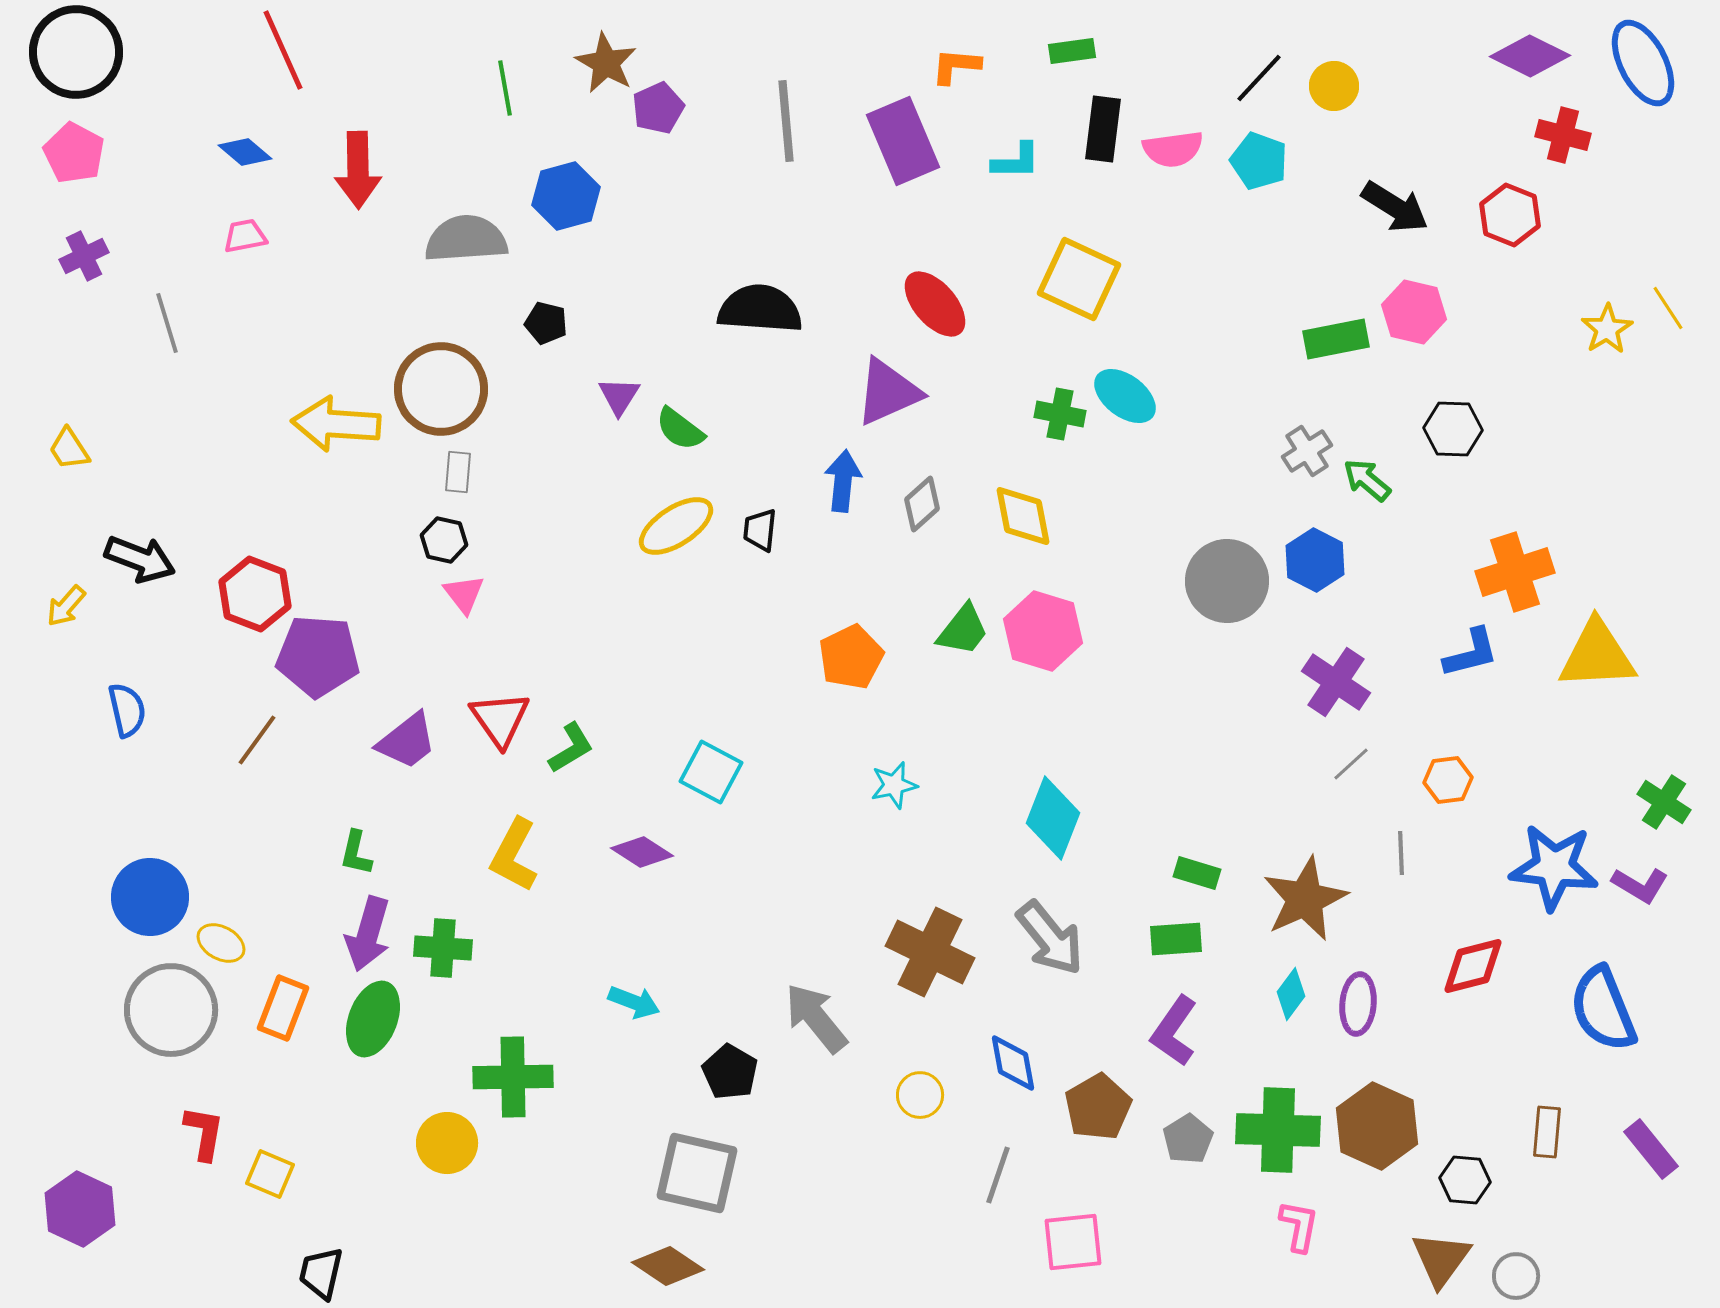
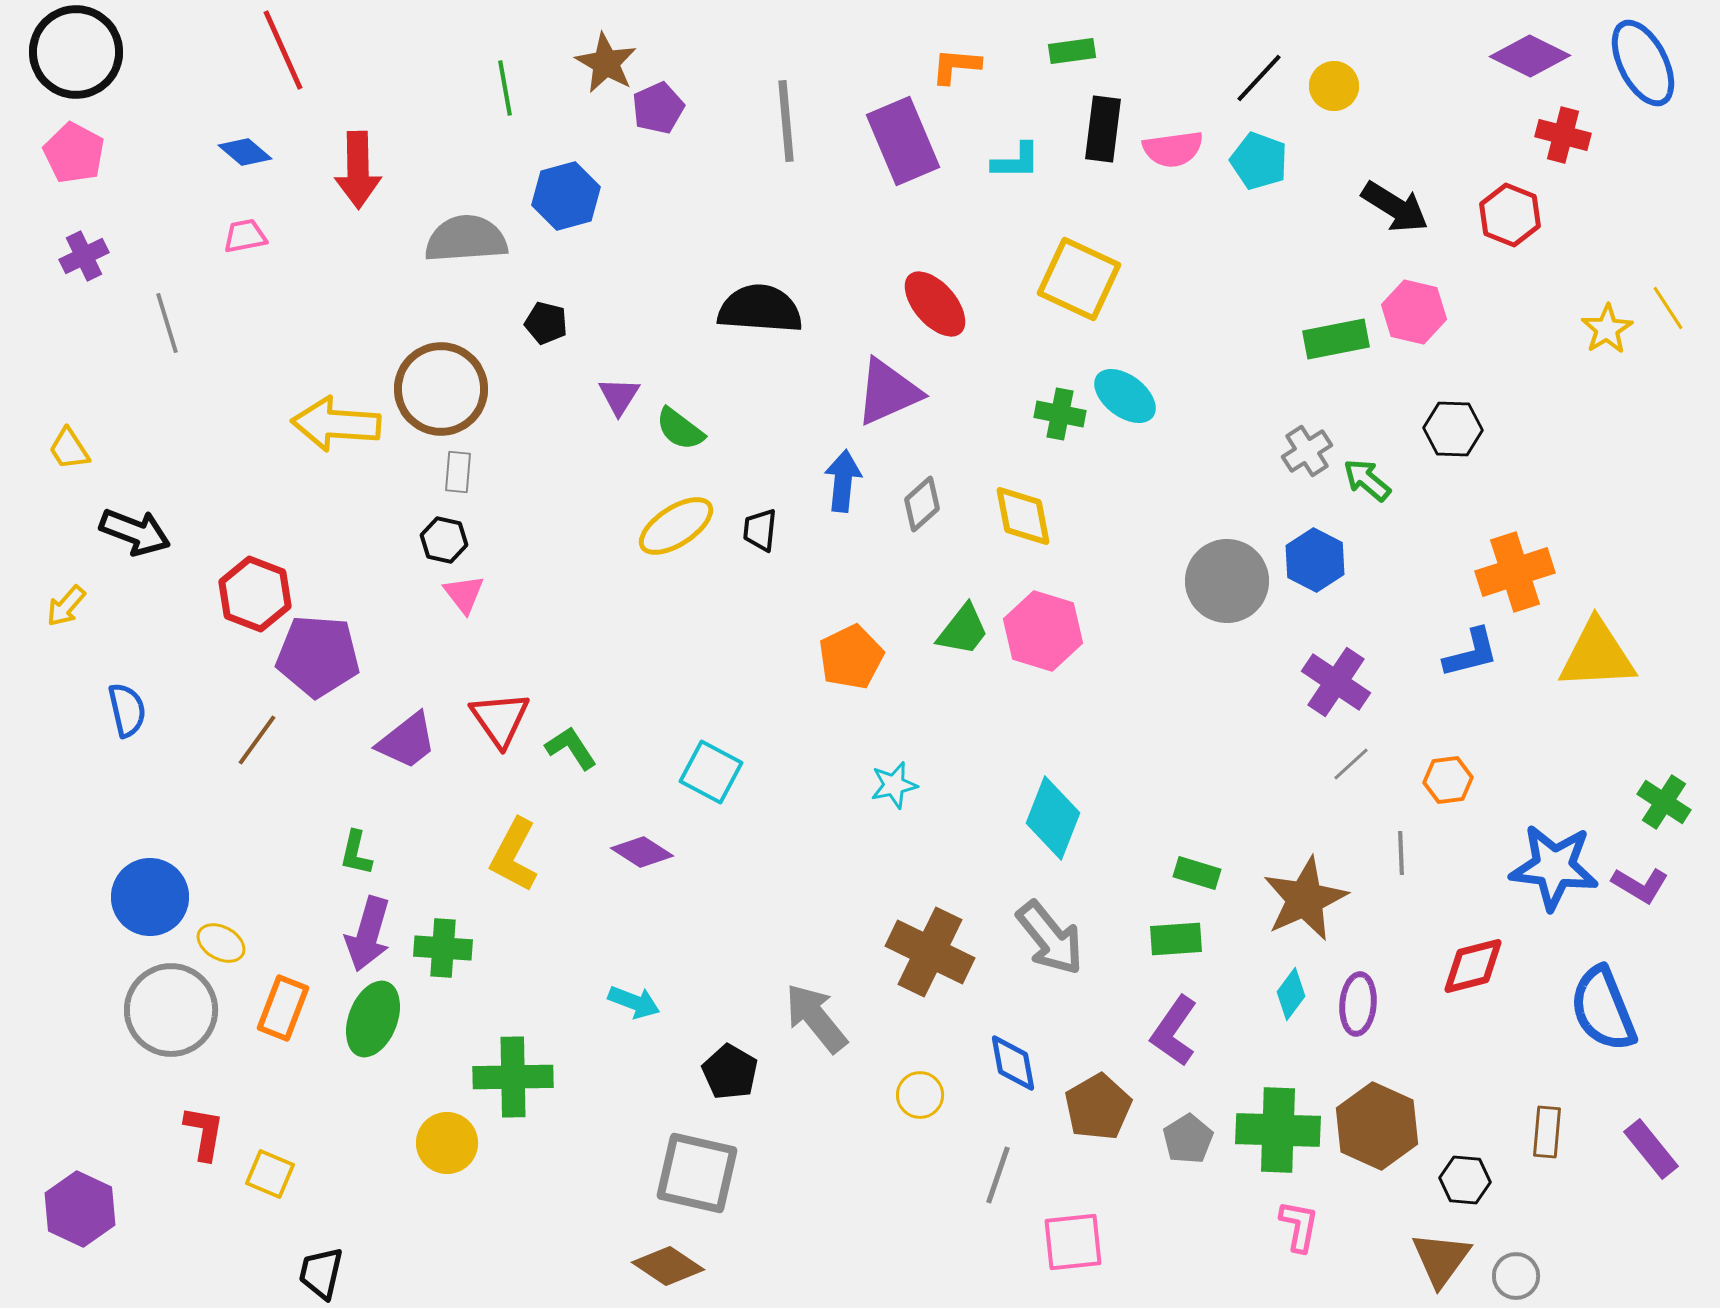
black arrow at (140, 559): moved 5 px left, 27 px up
green L-shape at (571, 748): rotated 92 degrees counterclockwise
